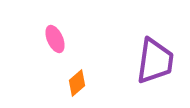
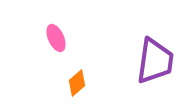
pink ellipse: moved 1 px right, 1 px up
